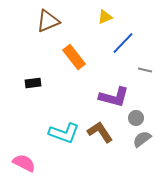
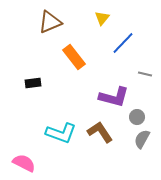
yellow triangle: moved 3 px left, 1 px down; rotated 28 degrees counterclockwise
brown triangle: moved 2 px right, 1 px down
gray line: moved 4 px down
gray circle: moved 1 px right, 1 px up
cyan L-shape: moved 3 px left
gray semicircle: rotated 24 degrees counterclockwise
